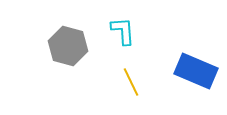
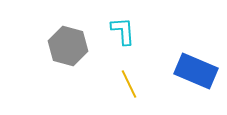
yellow line: moved 2 px left, 2 px down
